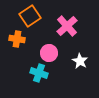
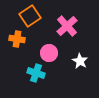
cyan cross: moved 3 px left
